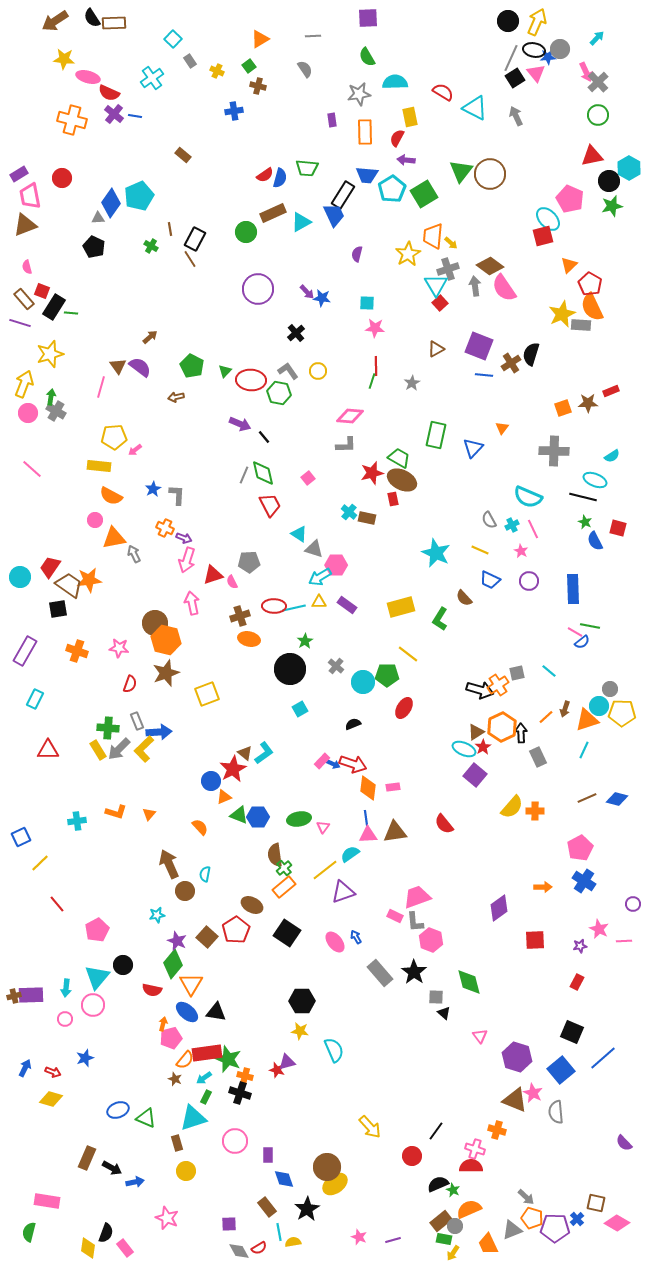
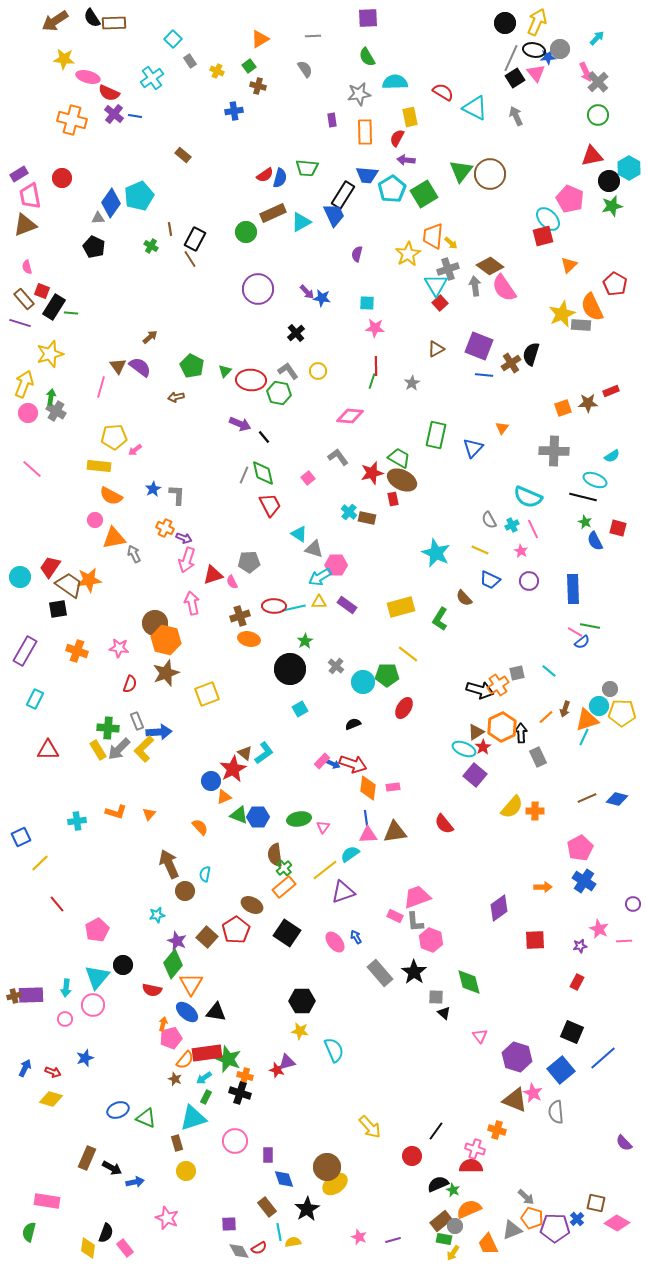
black circle at (508, 21): moved 3 px left, 2 px down
red pentagon at (590, 284): moved 25 px right
gray L-shape at (346, 445): moved 8 px left, 12 px down; rotated 125 degrees counterclockwise
cyan line at (584, 750): moved 13 px up
